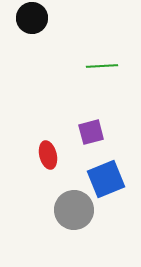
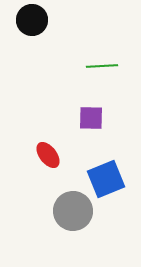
black circle: moved 2 px down
purple square: moved 14 px up; rotated 16 degrees clockwise
red ellipse: rotated 24 degrees counterclockwise
gray circle: moved 1 px left, 1 px down
